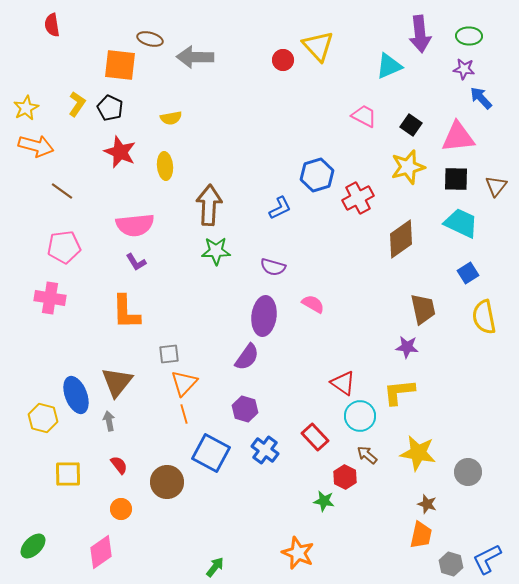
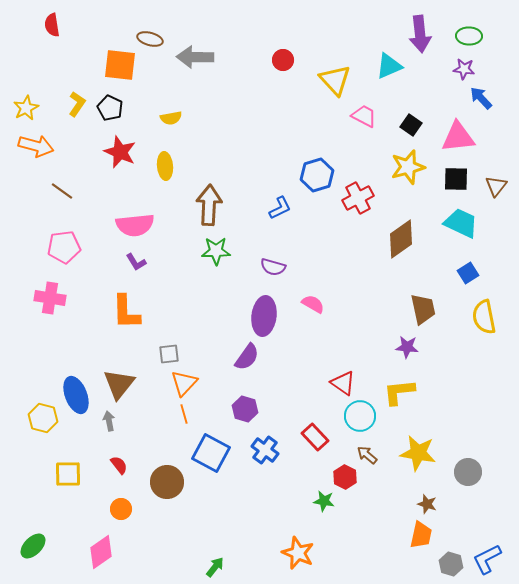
yellow triangle at (318, 46): moved 17 px right, 34 px down
brown triangle at (117, 382): moved 2 px right, 2 px down
